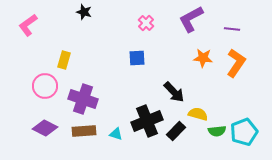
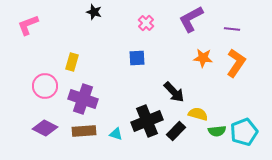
black star: moved 10 px right
pink L-shape: rotated 15 degrees clockwise
yellow rectangle: moved 8 px right, 2 px down
